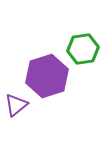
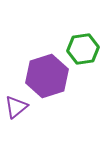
purple triangle: moved 2 px down
